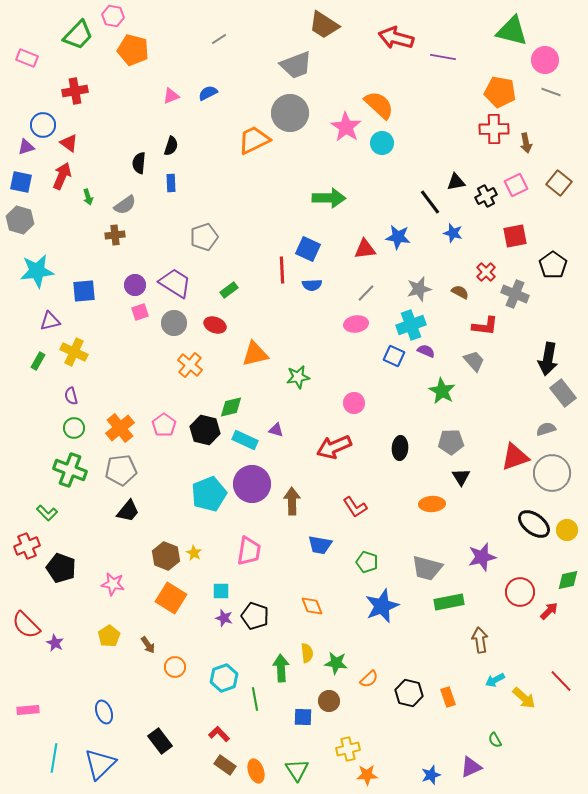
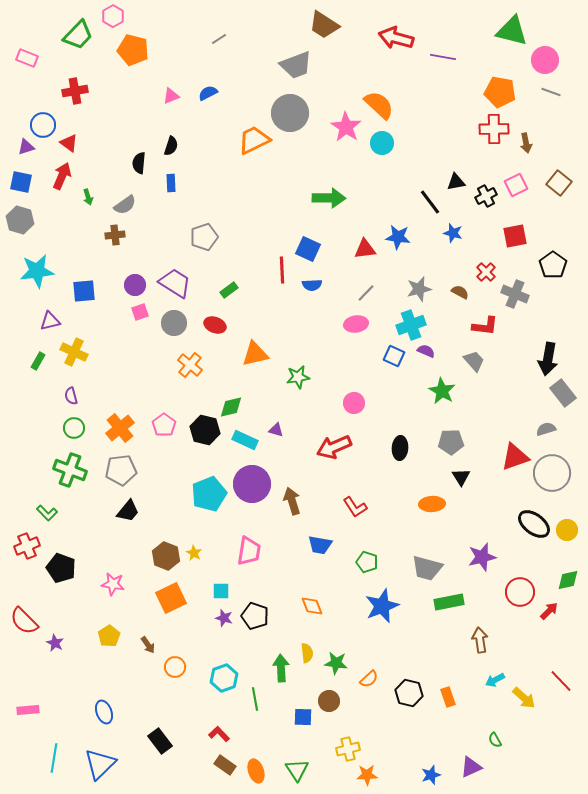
pink hexagon at (113, 16): rotated 20 degrees clockwise
brown arrow at (292, 501): rotated 16 degrees counterclockwise
orange square at (171, 598): rotated 32 degrees clockwise
red semicircle at (26, 625): moved 2 px left, 4 px up
